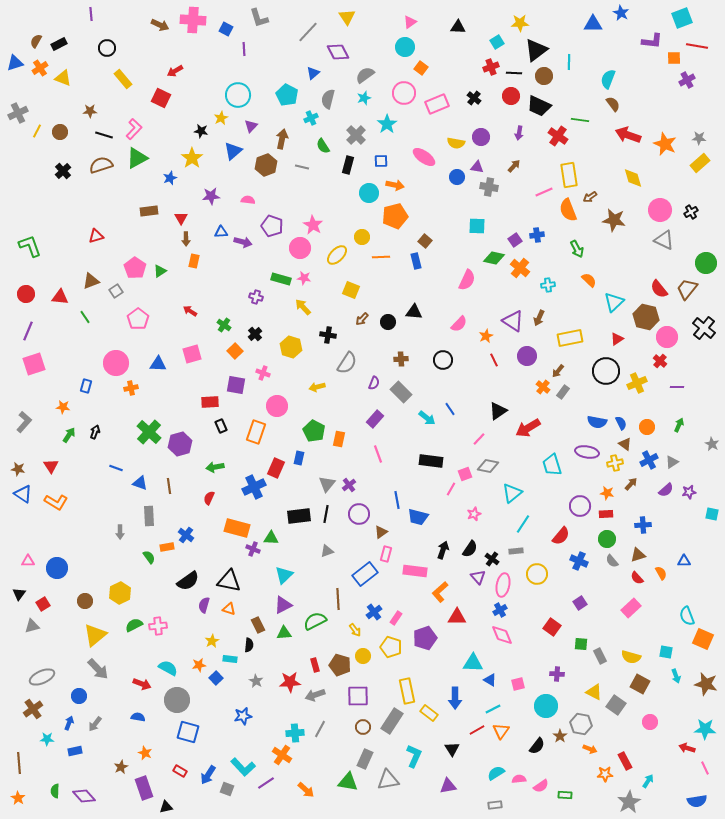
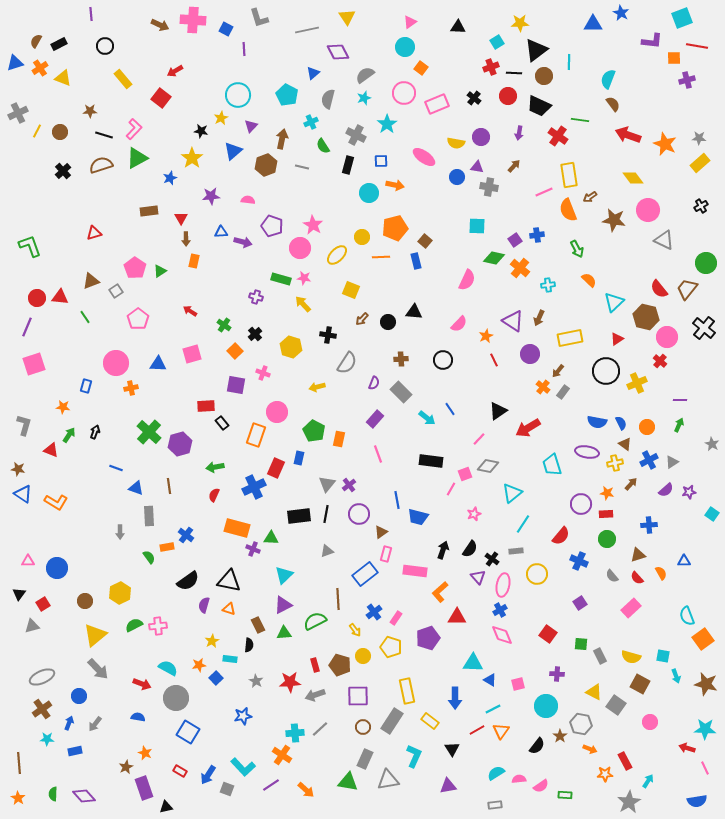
gray line at (308, 32): moved 1 px left, 2 px up; rotated 35 degrees clockwise
black circle at (107, 48): moved 2 px left, 2 px up
purple cross at (687, 80): rotated 14 degrees clockwise
red circle at (511, 96): moved 3 px left
red square at (161, 98): rotated 12 degrees clockwise
cyan cross at (311, 118): moved 4 px down
gray cross at (356, 135): rotated 18 degrees counterclockwise
yellow diamond at (633, 178): rotated 20 degrees counterclockwise
pink circle at (660, 210): moved 12 px left
black cross at (691, 212): moved 10 px right, 6 px up
orange pentagon at (395, 216): moved 12 px down
red triangle at (96, 236): moved 2 px left, 3 px up
red circle at (26, 294): moved 11 px right, 4 px down
yellow arrow at (303, 307): moved 3 px up
purple line at (28, 331): moved 1 px left, 4 px up
purple circle at (527, 356): moved 3 px right, 2 px up
purple line at (677, 387): moved 3 px right, 13 px down
red rectangle at (210, 402): moved 4 px left, 4 px down
pink circle at (277, 406): moved 6 px down
gray L-shape at (24, 422): moved 3 px down; rotated 25 degrees counterclockwise
black rectangle at (221, 426): moved 1 px right, 3 px up; rotated 16 degrees counterclockwise
orange rectangle at (256, 432): moved 3 px down
red triangle at (51, 466): moved 16 px up; rotated 35 degrees counterclockwise
blue triangle at (140, 483): moved 4 px left, 5 px down
red semicircle at (209, 498): moved 5 px right, 3 px up
purple circle at (580, 506): moved 1 px right, 2 px up
cyan square at (712, 514): rotated 24 degrees clockwise
blue cross at (643, 525): moved 6 px right
gray semicircle at (612, 561): moved 15 px down
red square at (552, 627): moved 4 px left, 7 px down
purple pentagon at (425, 638): moved 3 px right
orange square at (703, 639): rotated 30 degrees clockwise
cyan square at (666, 652): moved 3 px left, 4 px down
gray circle at (177, 700): moved 1 px left, 2 px up
brown cross at (33, 709): moved 9 px right
yellow rectangle at (429, 713): moved 1 px right, 8 px down
gray line at (320, 729): rotated 18 degrees clockwise
blue square at (188, 732): rotated 15 degrees clockwise
brown star at (121, 767): moved 5 px right
purple line at (266, 783): moved 5 px right, 2 px down
green semicircle at (55, 791): moved 2 px left, 3 px down
